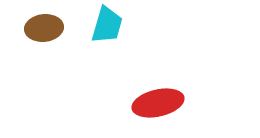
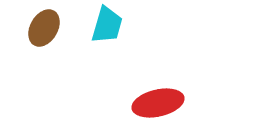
brown ellipse: rotated 54 degrees counterclockwise
